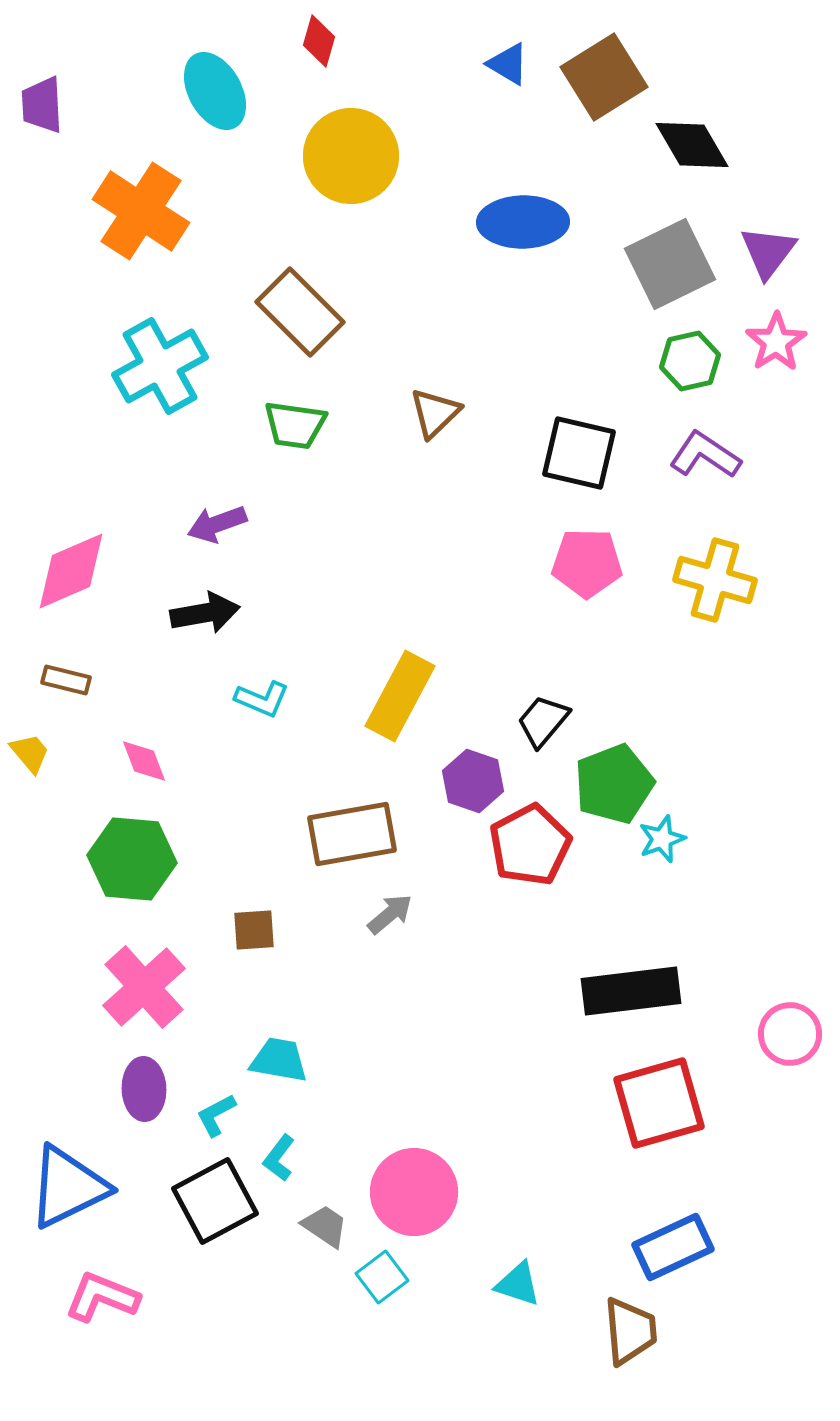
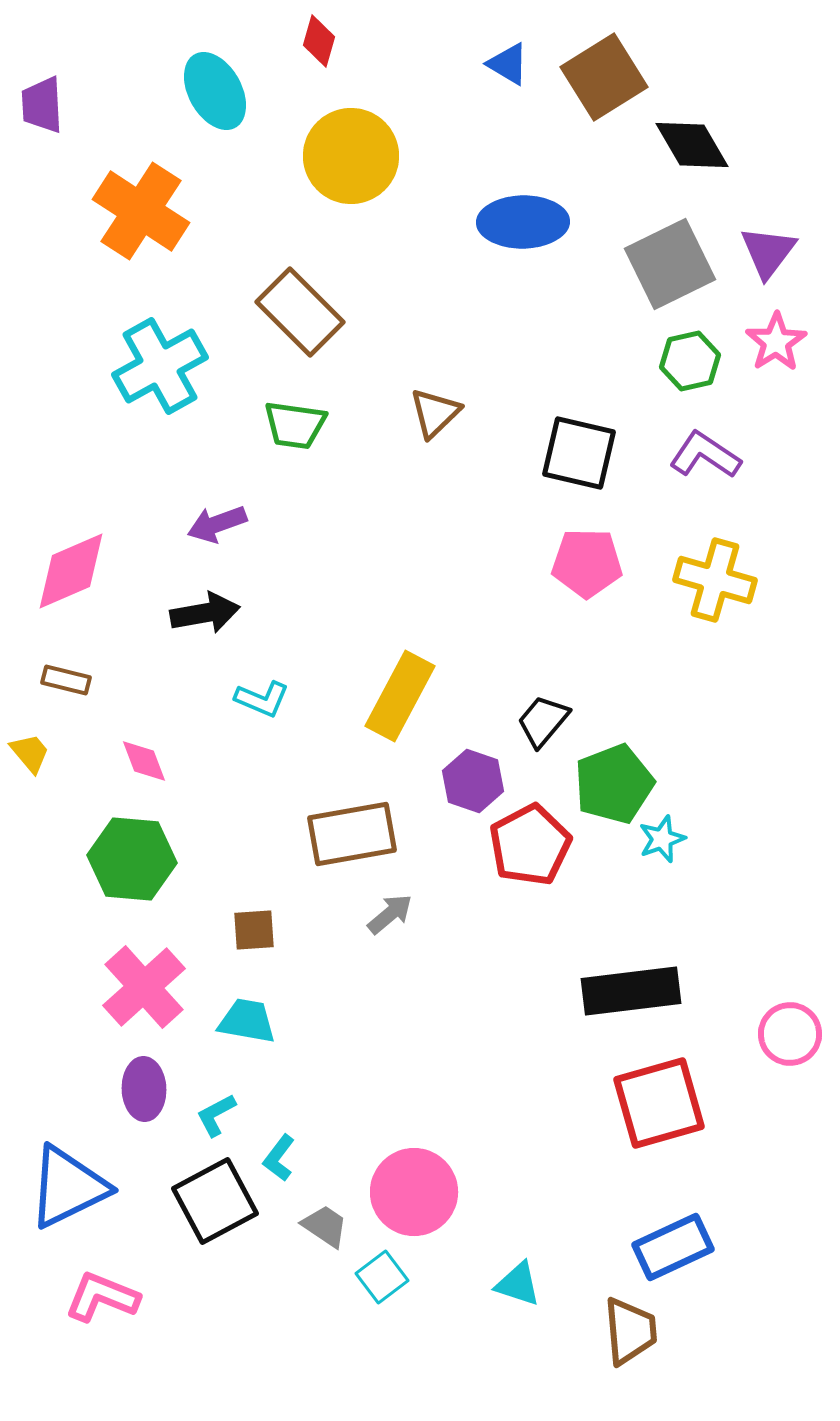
cyan trapezoid at (279, 1060): moved 32 px left, 39 px up
